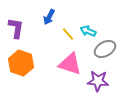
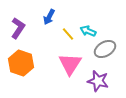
purple L-shape: moved 2 px right; rotated 25 degrees clockwise
pink triangle: rotated 45 degrees clockwise
purple star: rotated 10 degrees clockwise
